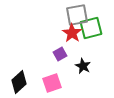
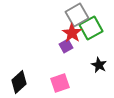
gray square: rotated 20 degrees counterclockwise
green square: rotated 15 degrees counterclockwise
purple square: moved 6 px right, 8 px up
black star: moved 16 px right, 1 px up
pink square: moved 8 px right
